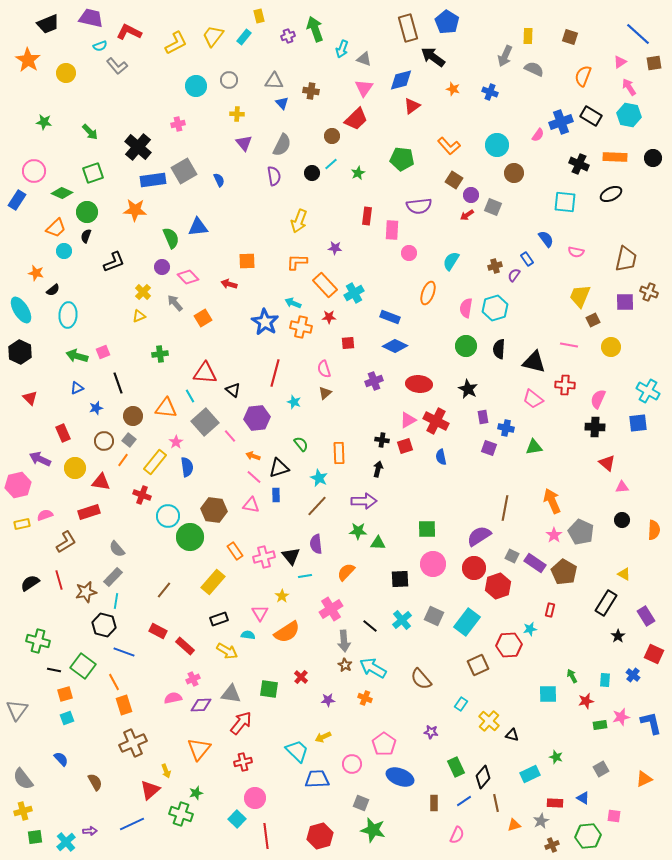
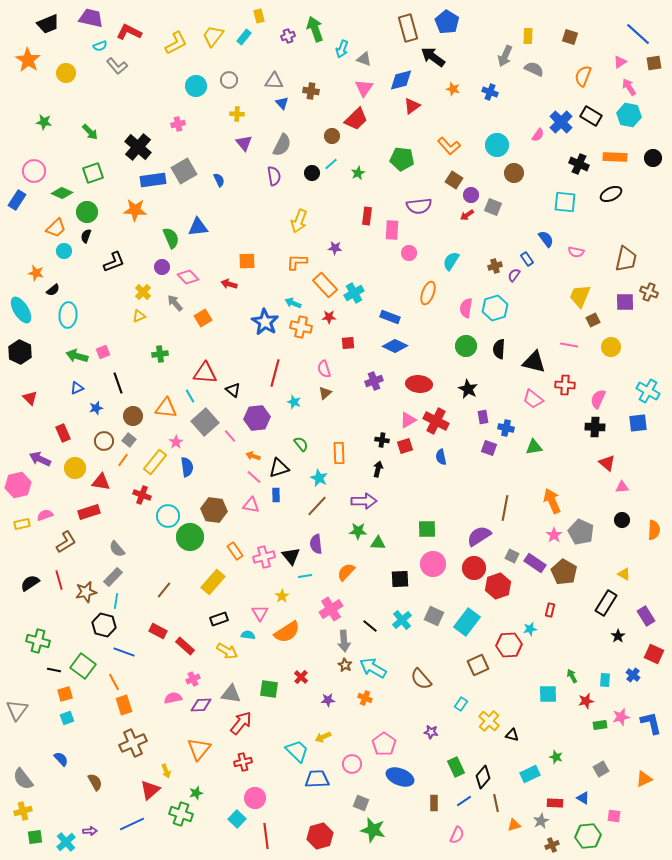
blue cross at (561, 122): rotated 25 degrees counterclockwise
